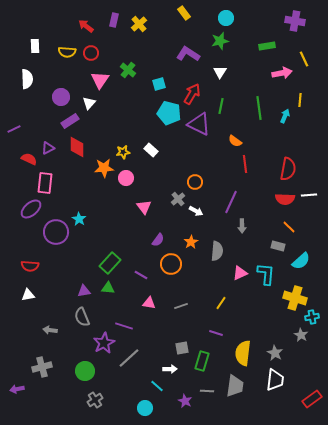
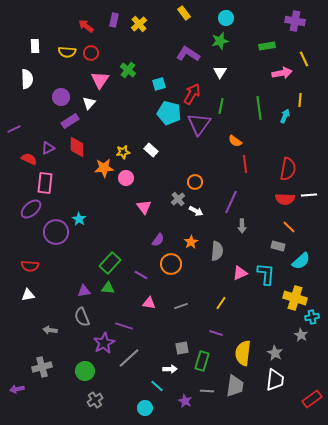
purple triangle at (199, 124): rotated 40 degrees clockwise
